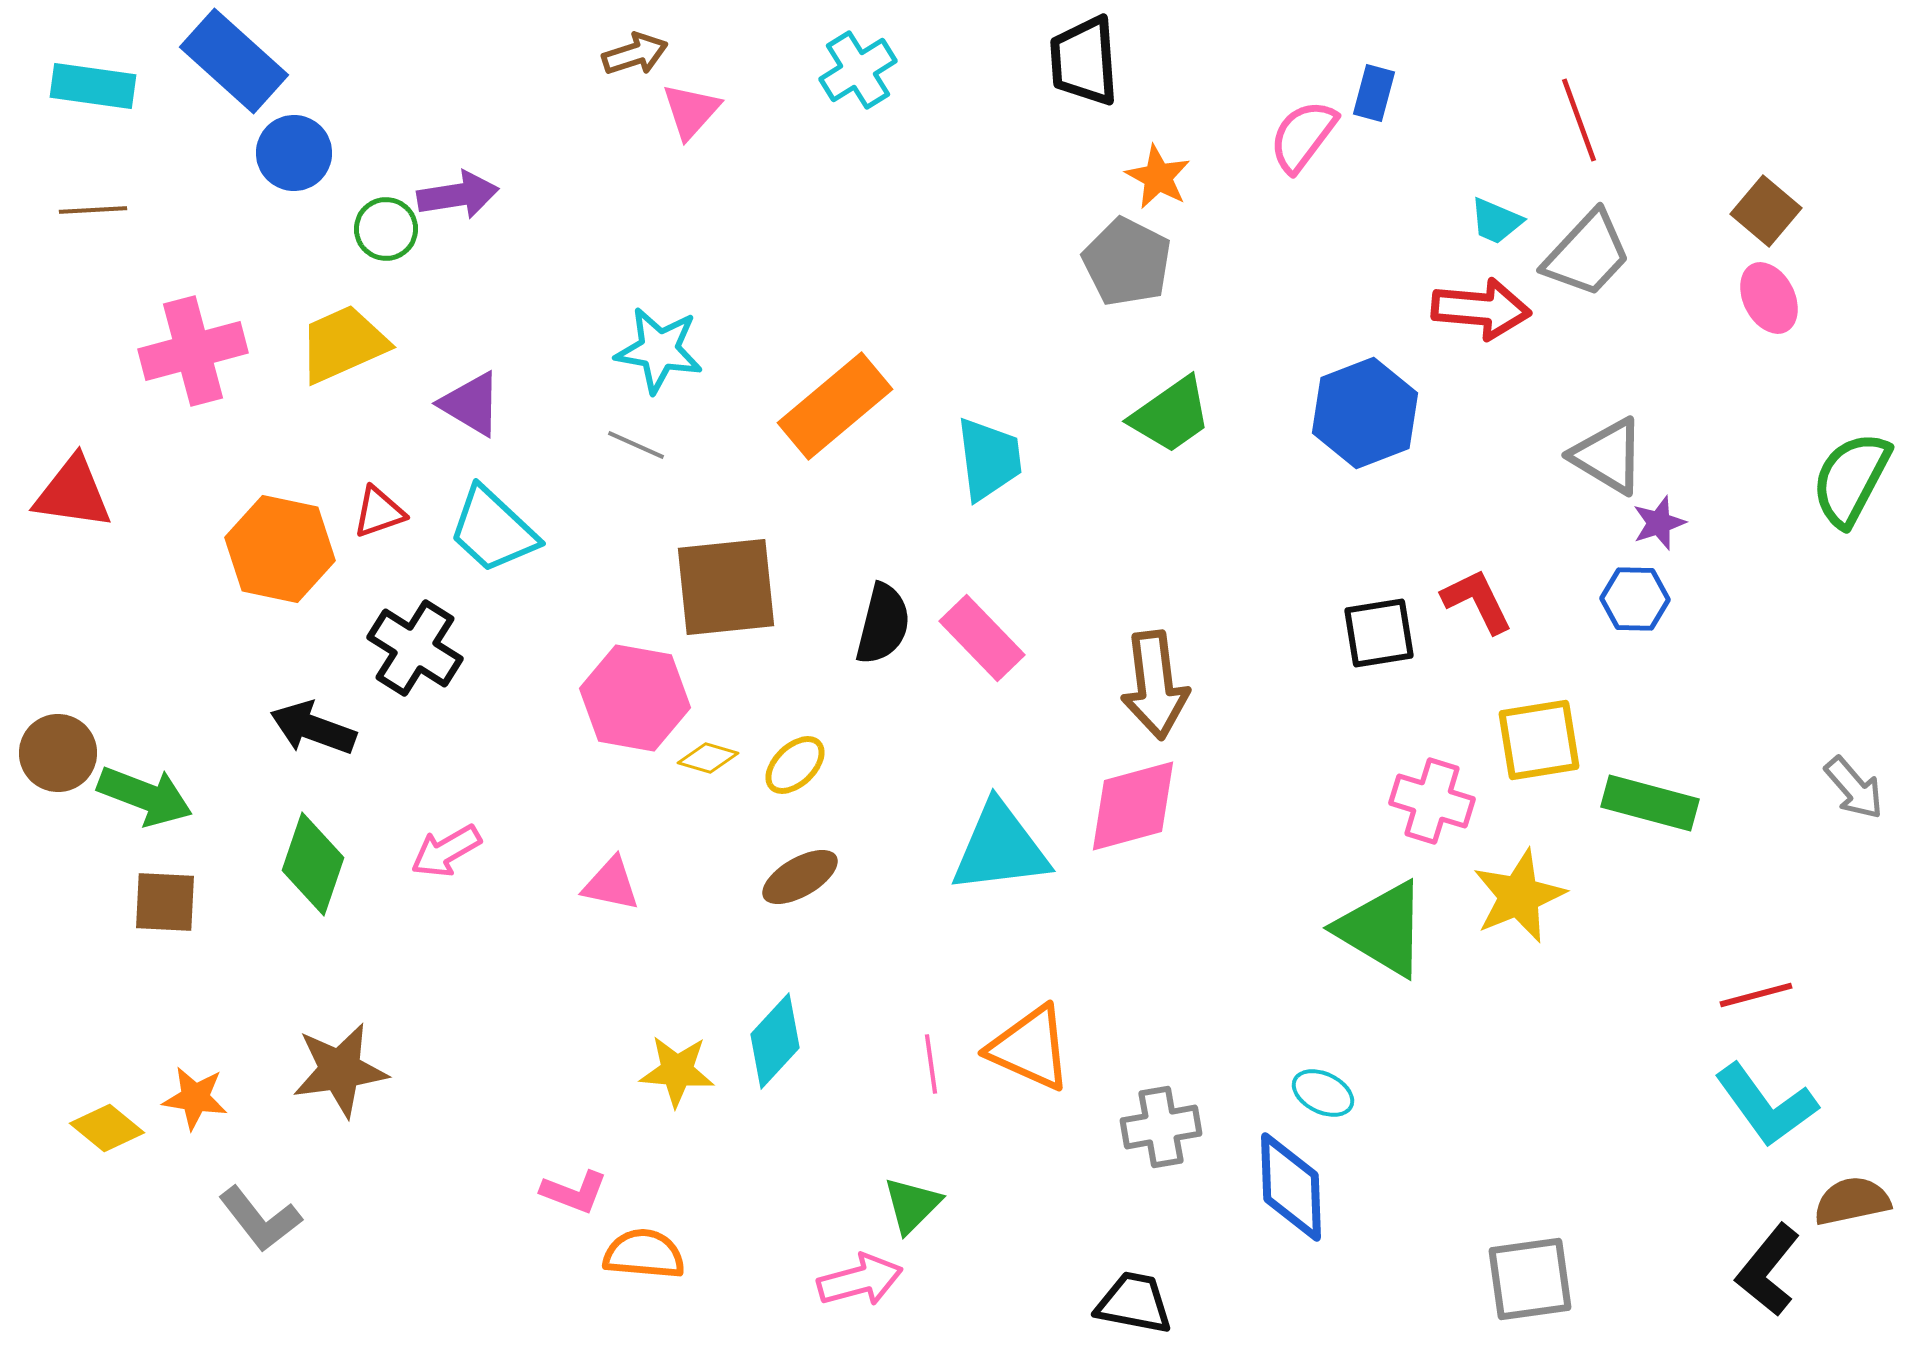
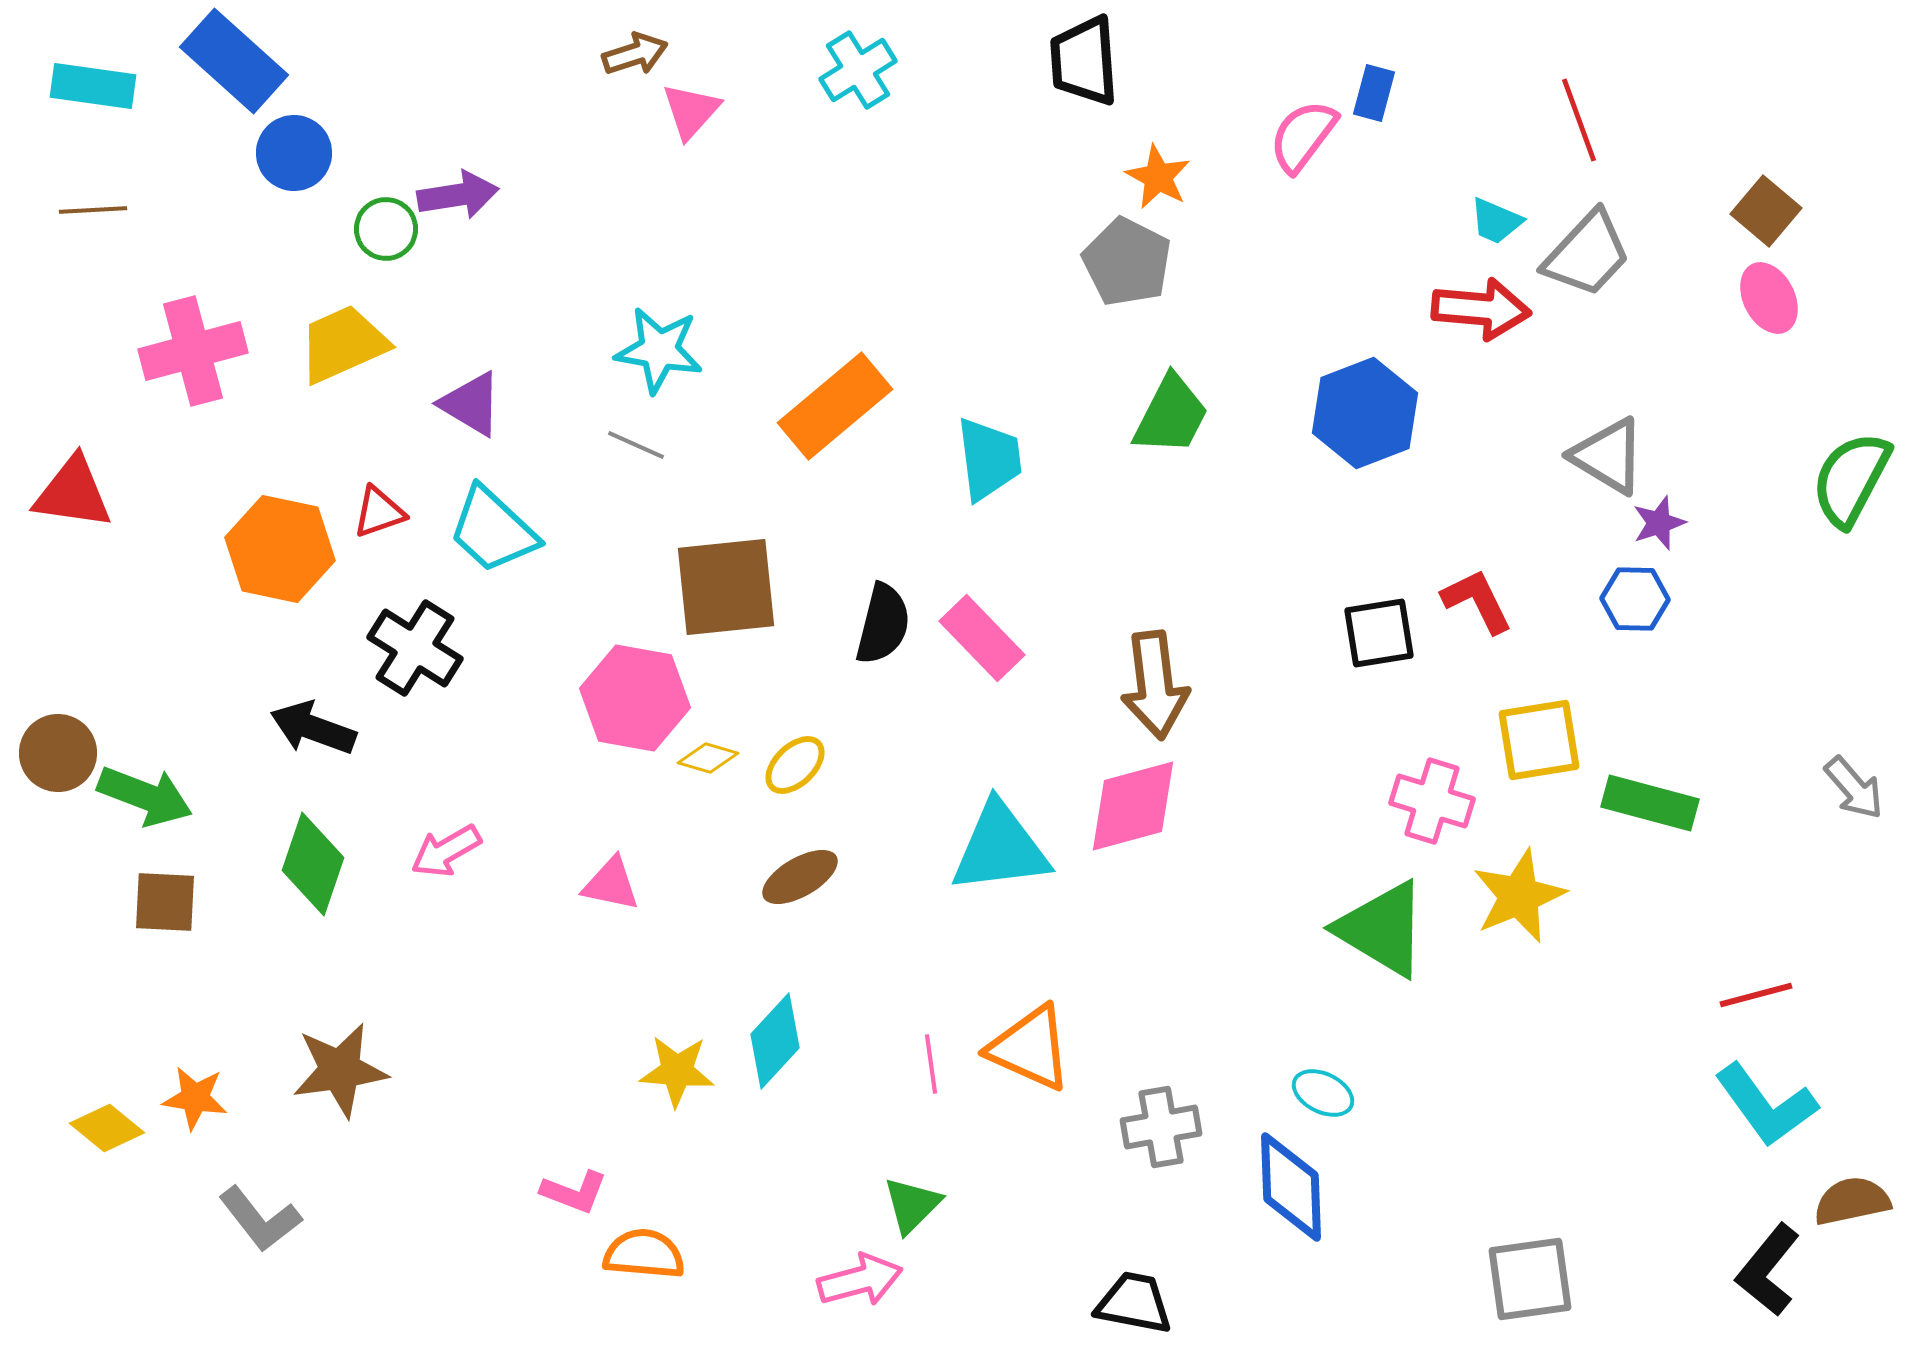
green trapezoid at (1171, 415): rotated 28 degrees counterclockwise
